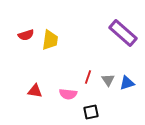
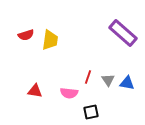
blue triangle: rotated 28 degrees clockwise
pink semicircle: moved 1 px right, 1 px up
